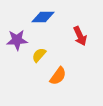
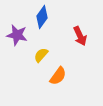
blue diamond: moved 1 px left; rotated 55 degrees counterclockwise
purple star: moved 5 px up; rotated 15 degrees clockwise
yellow semicircle: moved 2 px right
